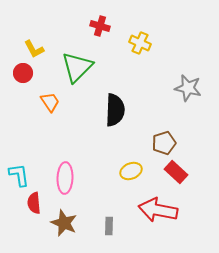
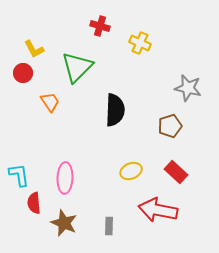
brown pentagon: moved 6 px right, 17 px up
